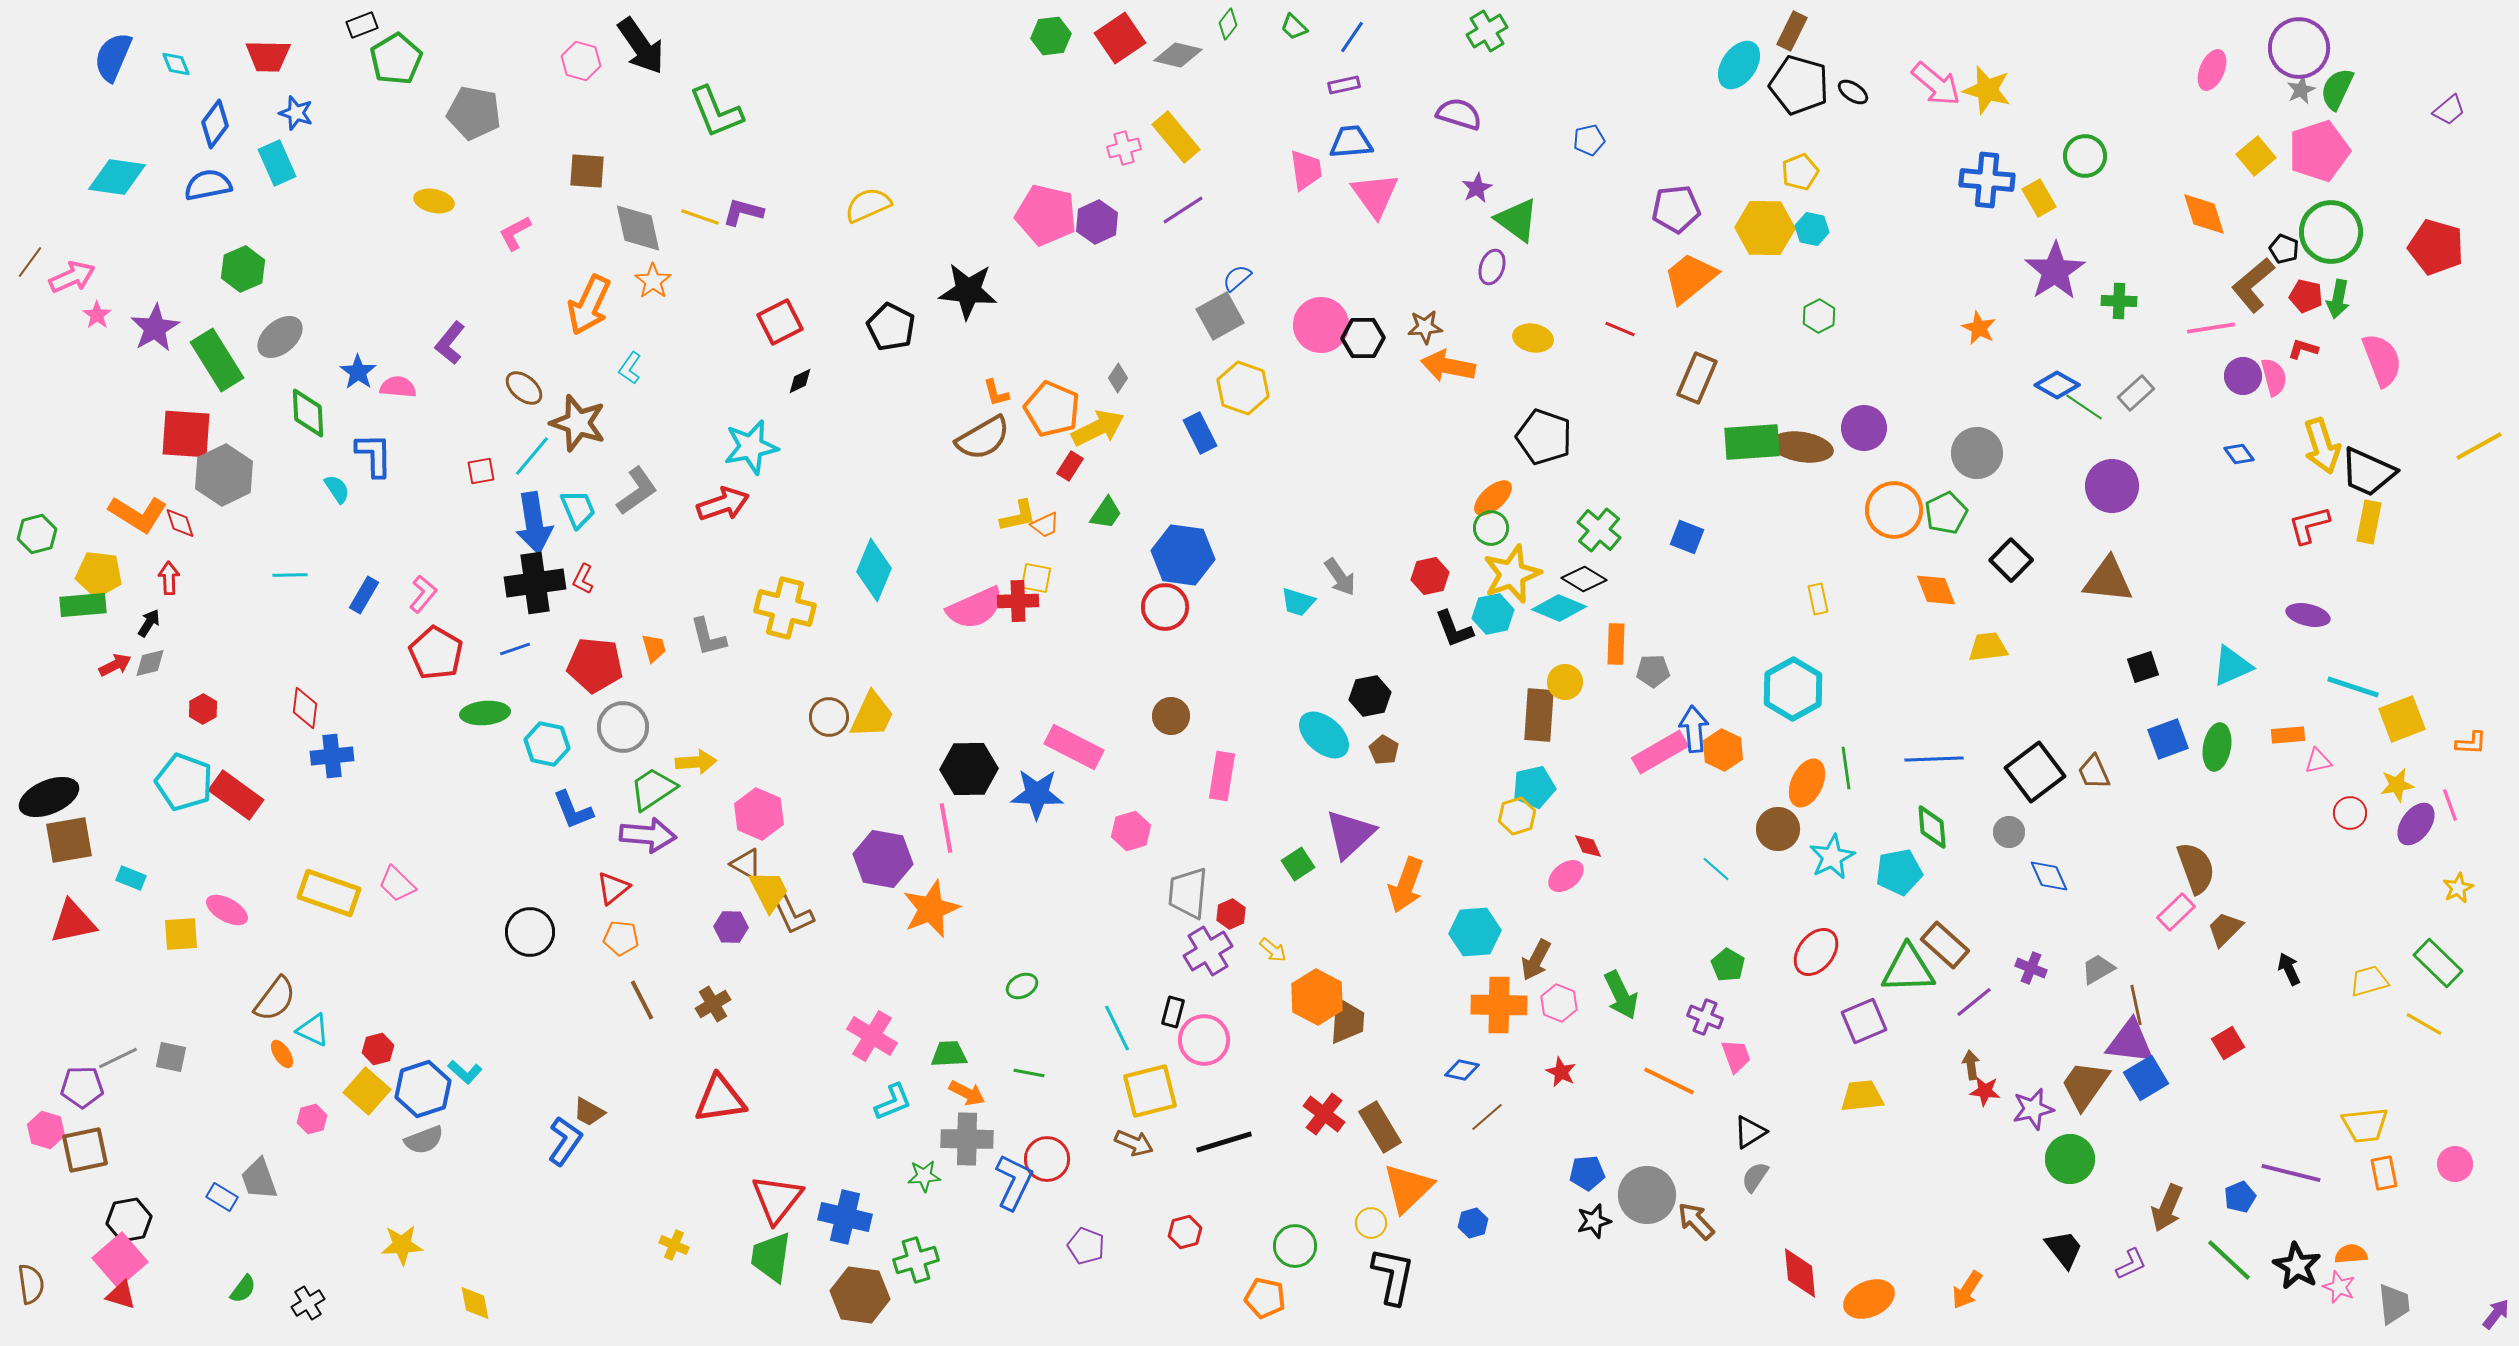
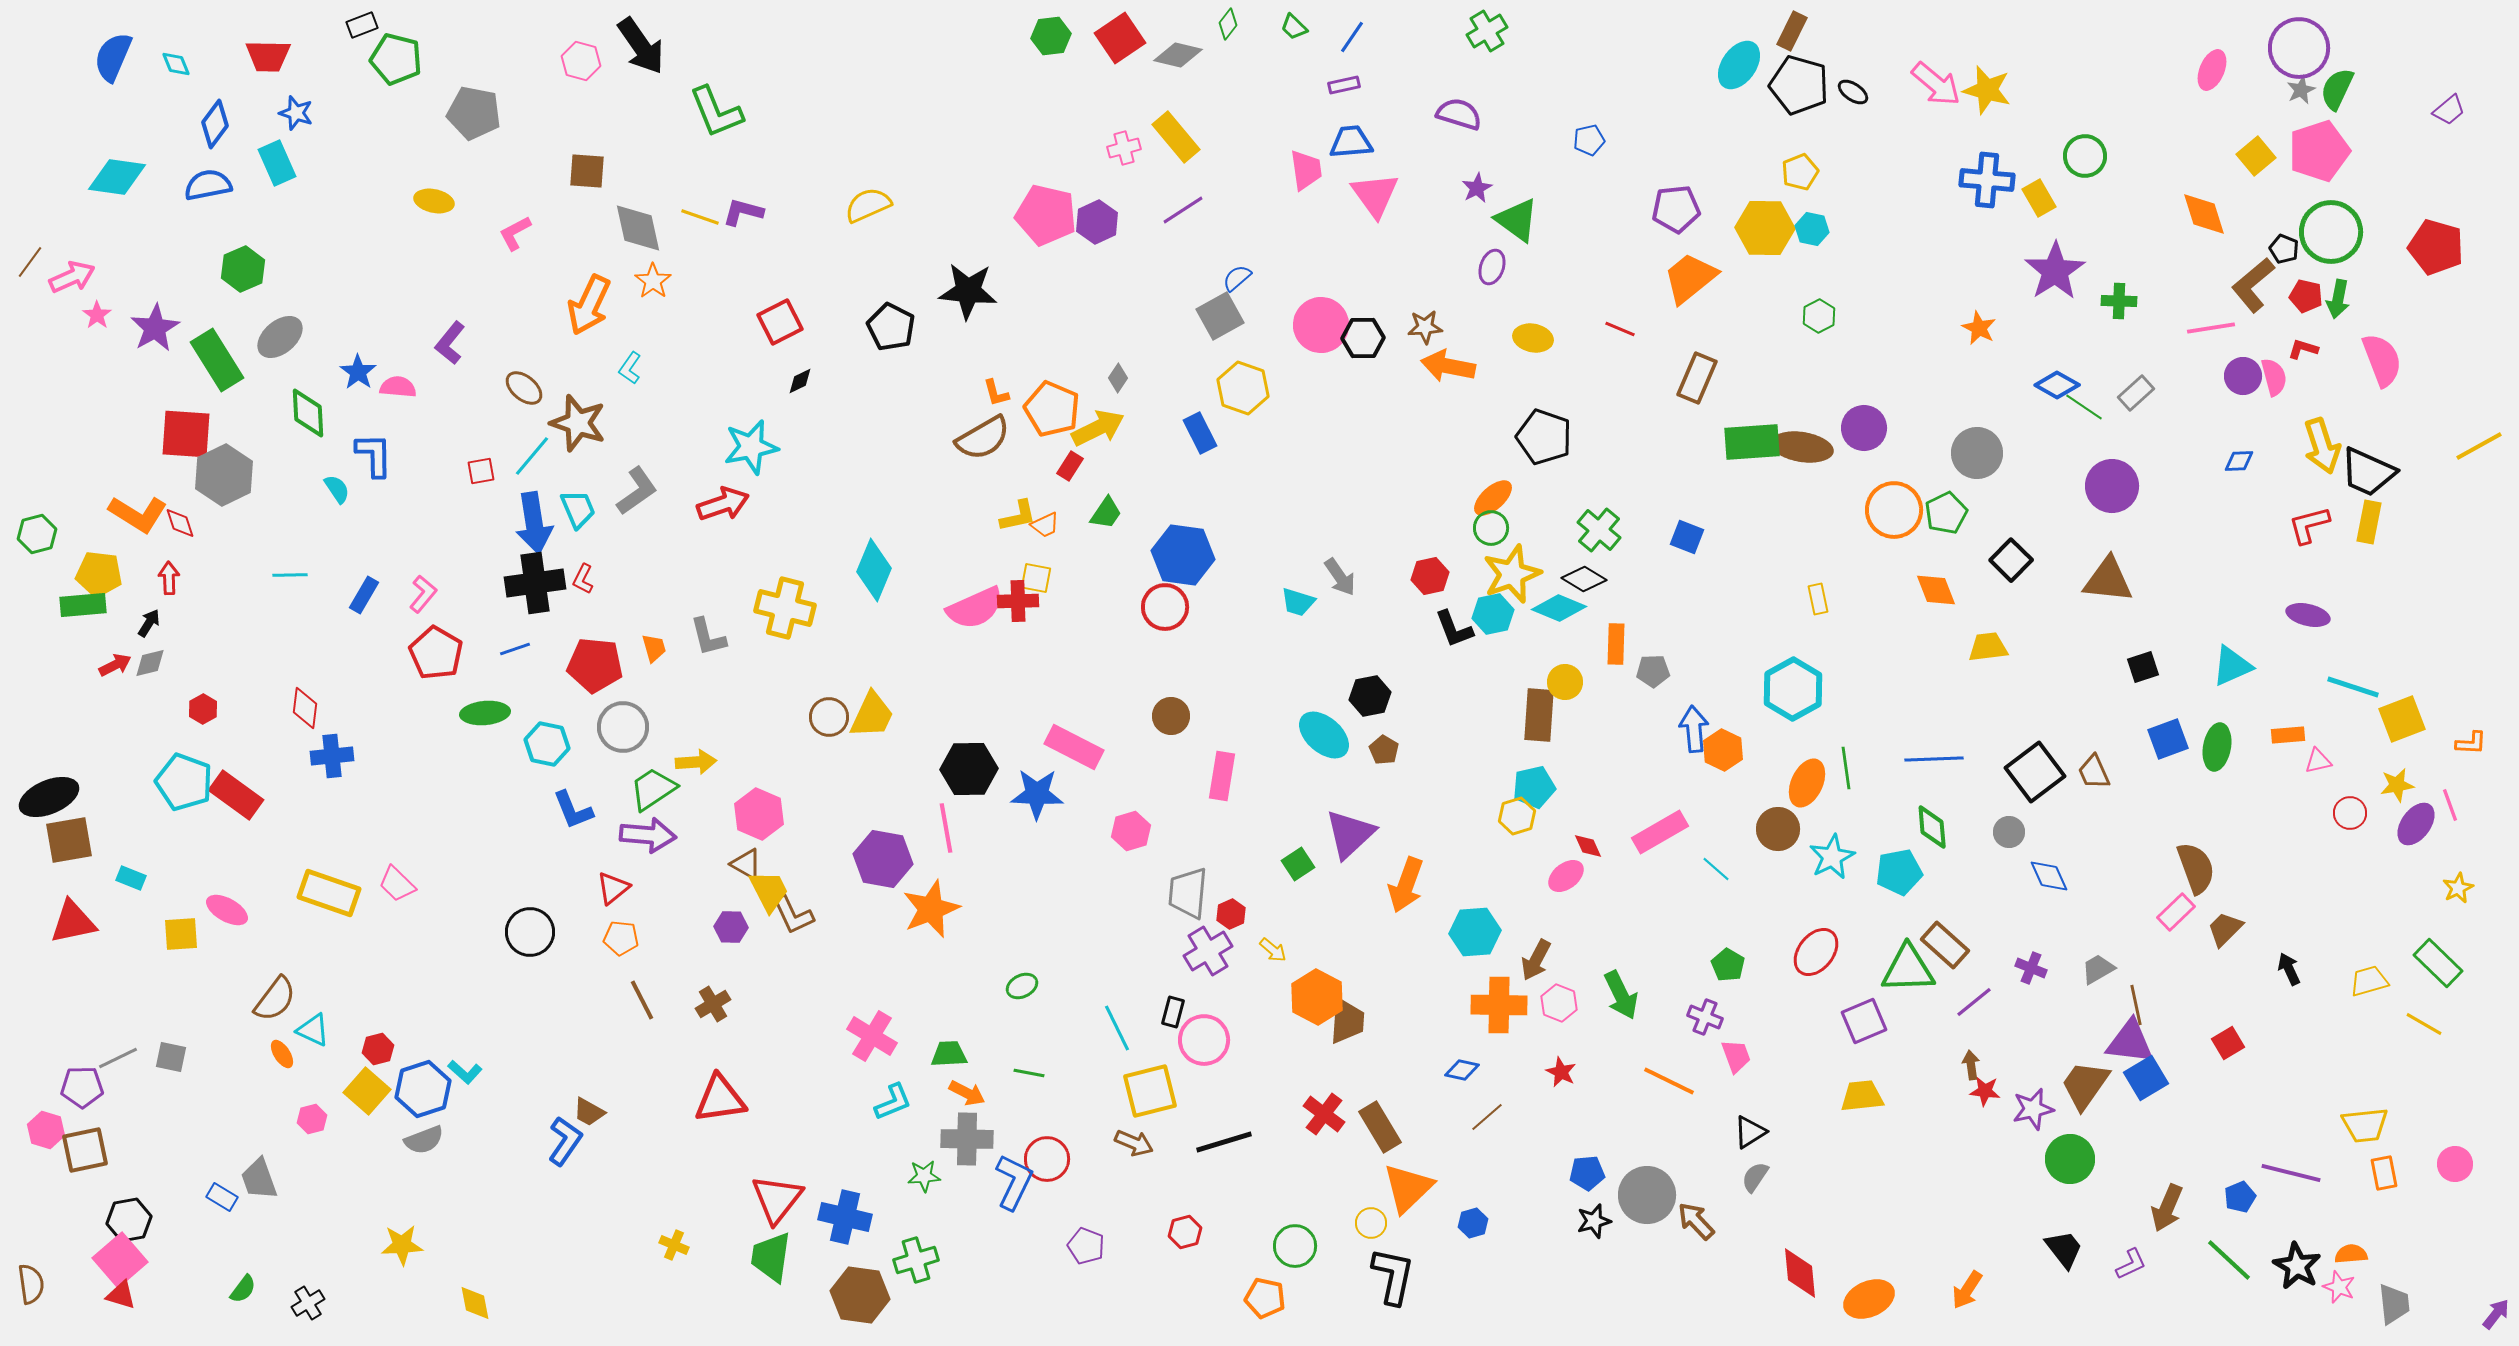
green pentagon at (396, 59): rotated 27 degrees counterclockwise
blue diamond at (2239, 454): moved 7 px down; rotated 56 degrees counterclockwise
pink rectangle at (1660, 752): moved 80 px down
